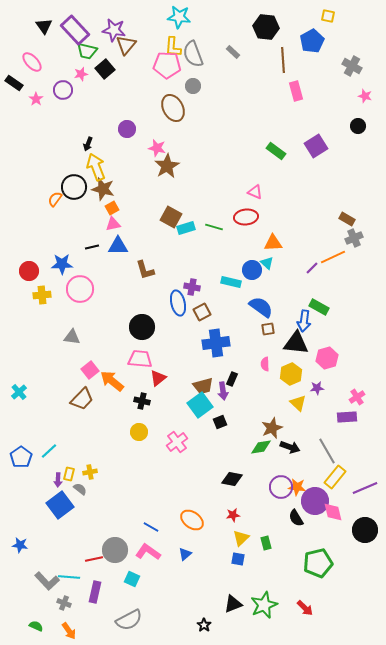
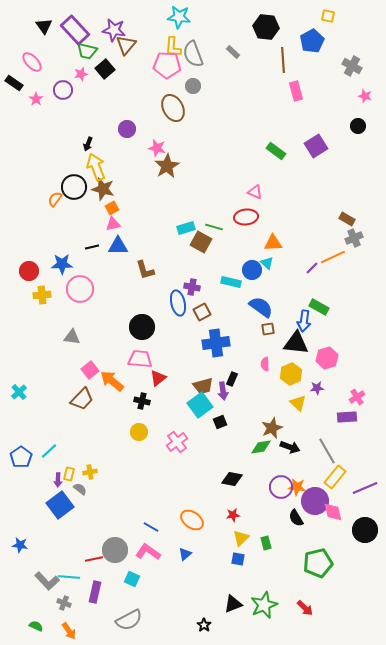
brown square at (171, 217): moved 30 px right, 25 px down
